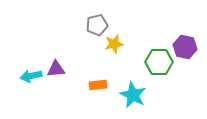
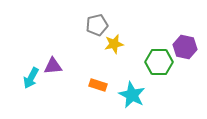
purple triangle: moved 3 px left, 3 px up
cyan arrow: moved 2 px down; rotated 50 degrees counterclockwise
orange rectangle: rotated 24 degrees clockwise
cyan star: moved 1 px left
